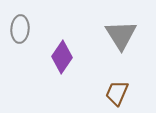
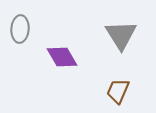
purple diamond: rotated 64 degrees counterclockwise
brown trapezoid: moved 1 px right, 2 px up
